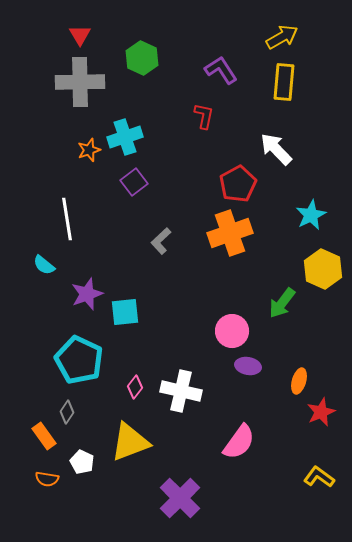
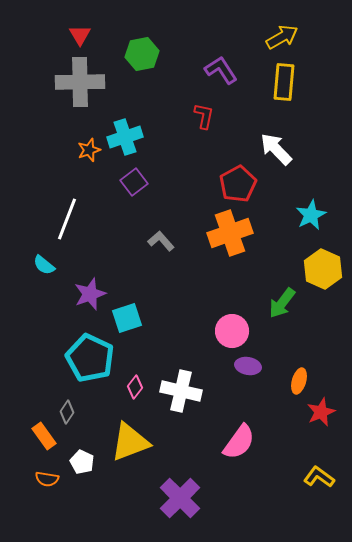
green hexagon: moved 4 px up; rotated 24 degrees clockwise
white line: rotated 30 degrees clockwise
gray L-shape: rotated 92 degrees clockwise
purple star: moved 3 px right
cyan square: moved 2 px right, 6 px down; rotated 12 degrees counterclockwise
cyan pentagon: moved 11 px right, 2 px up
